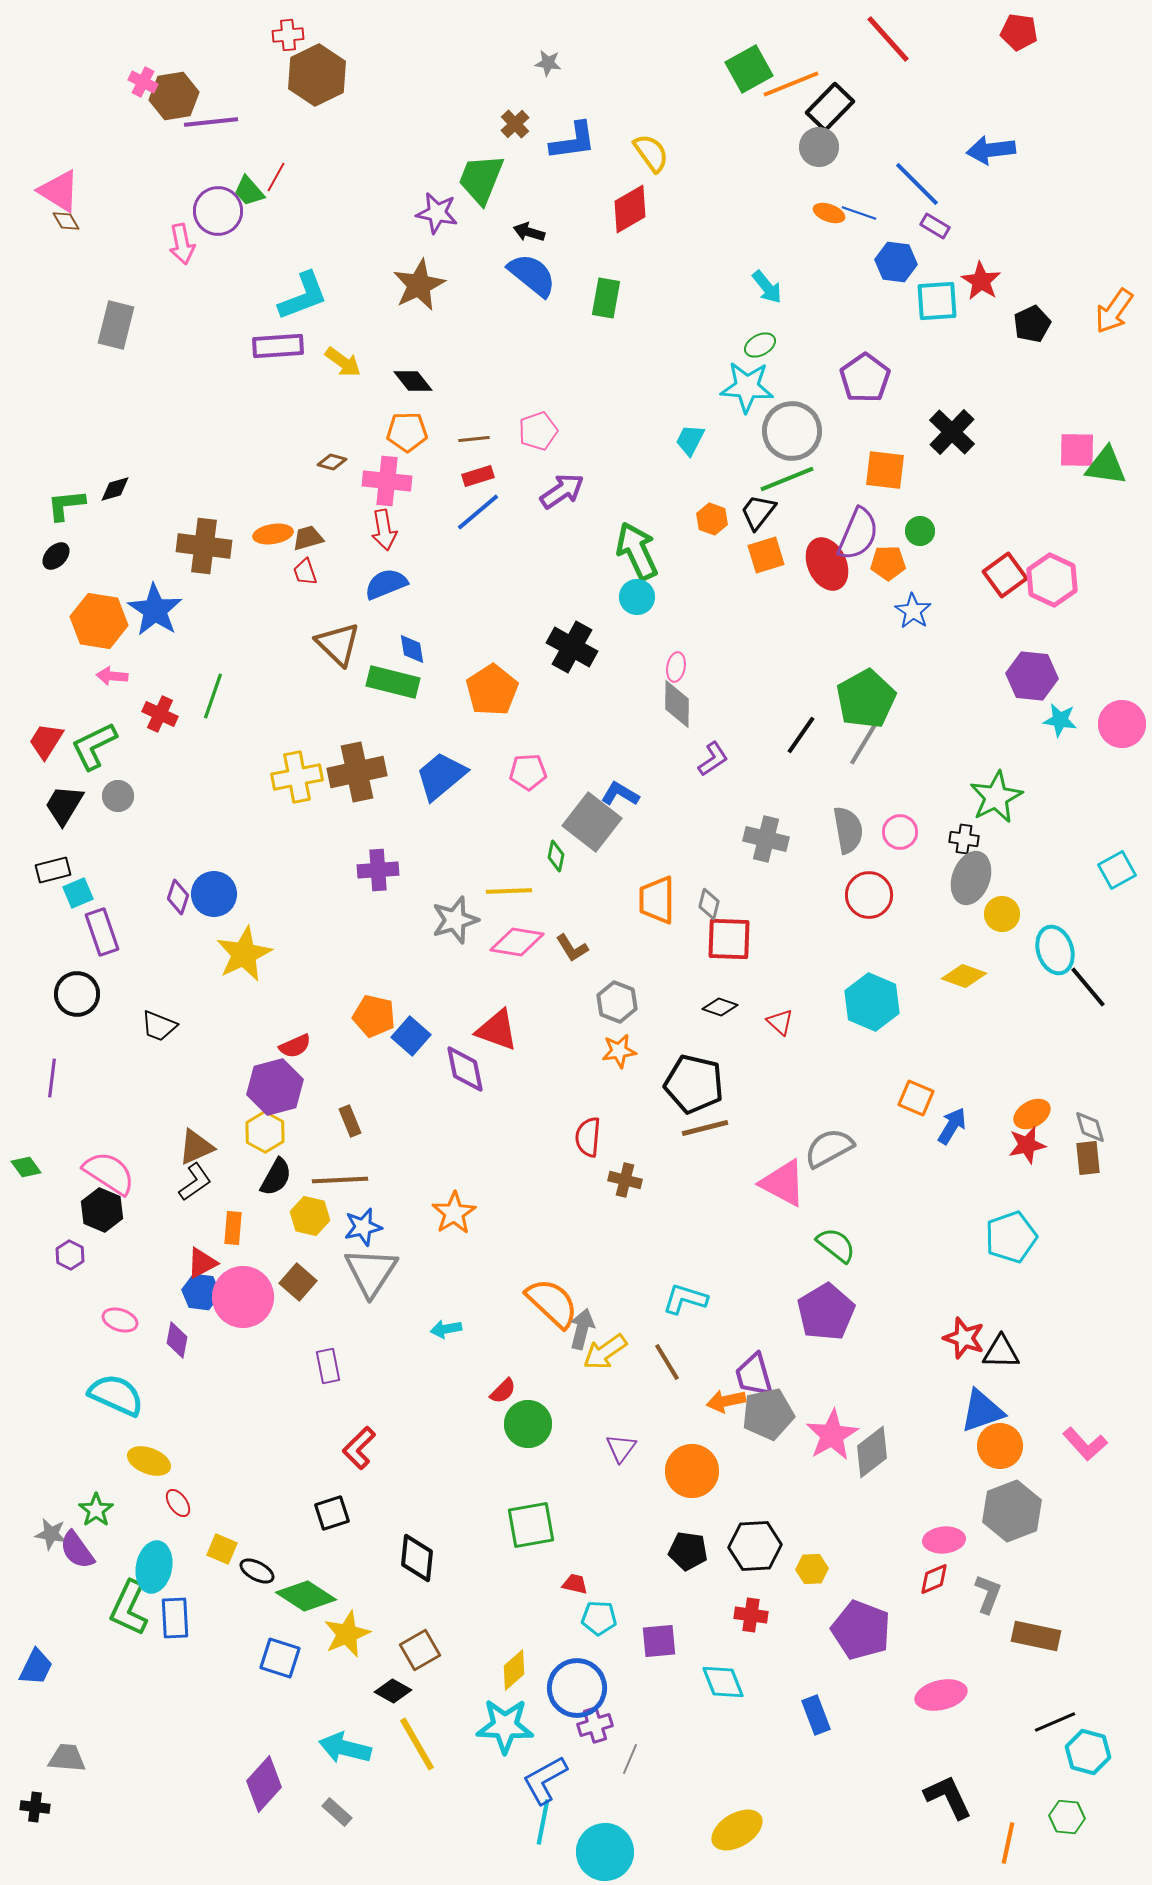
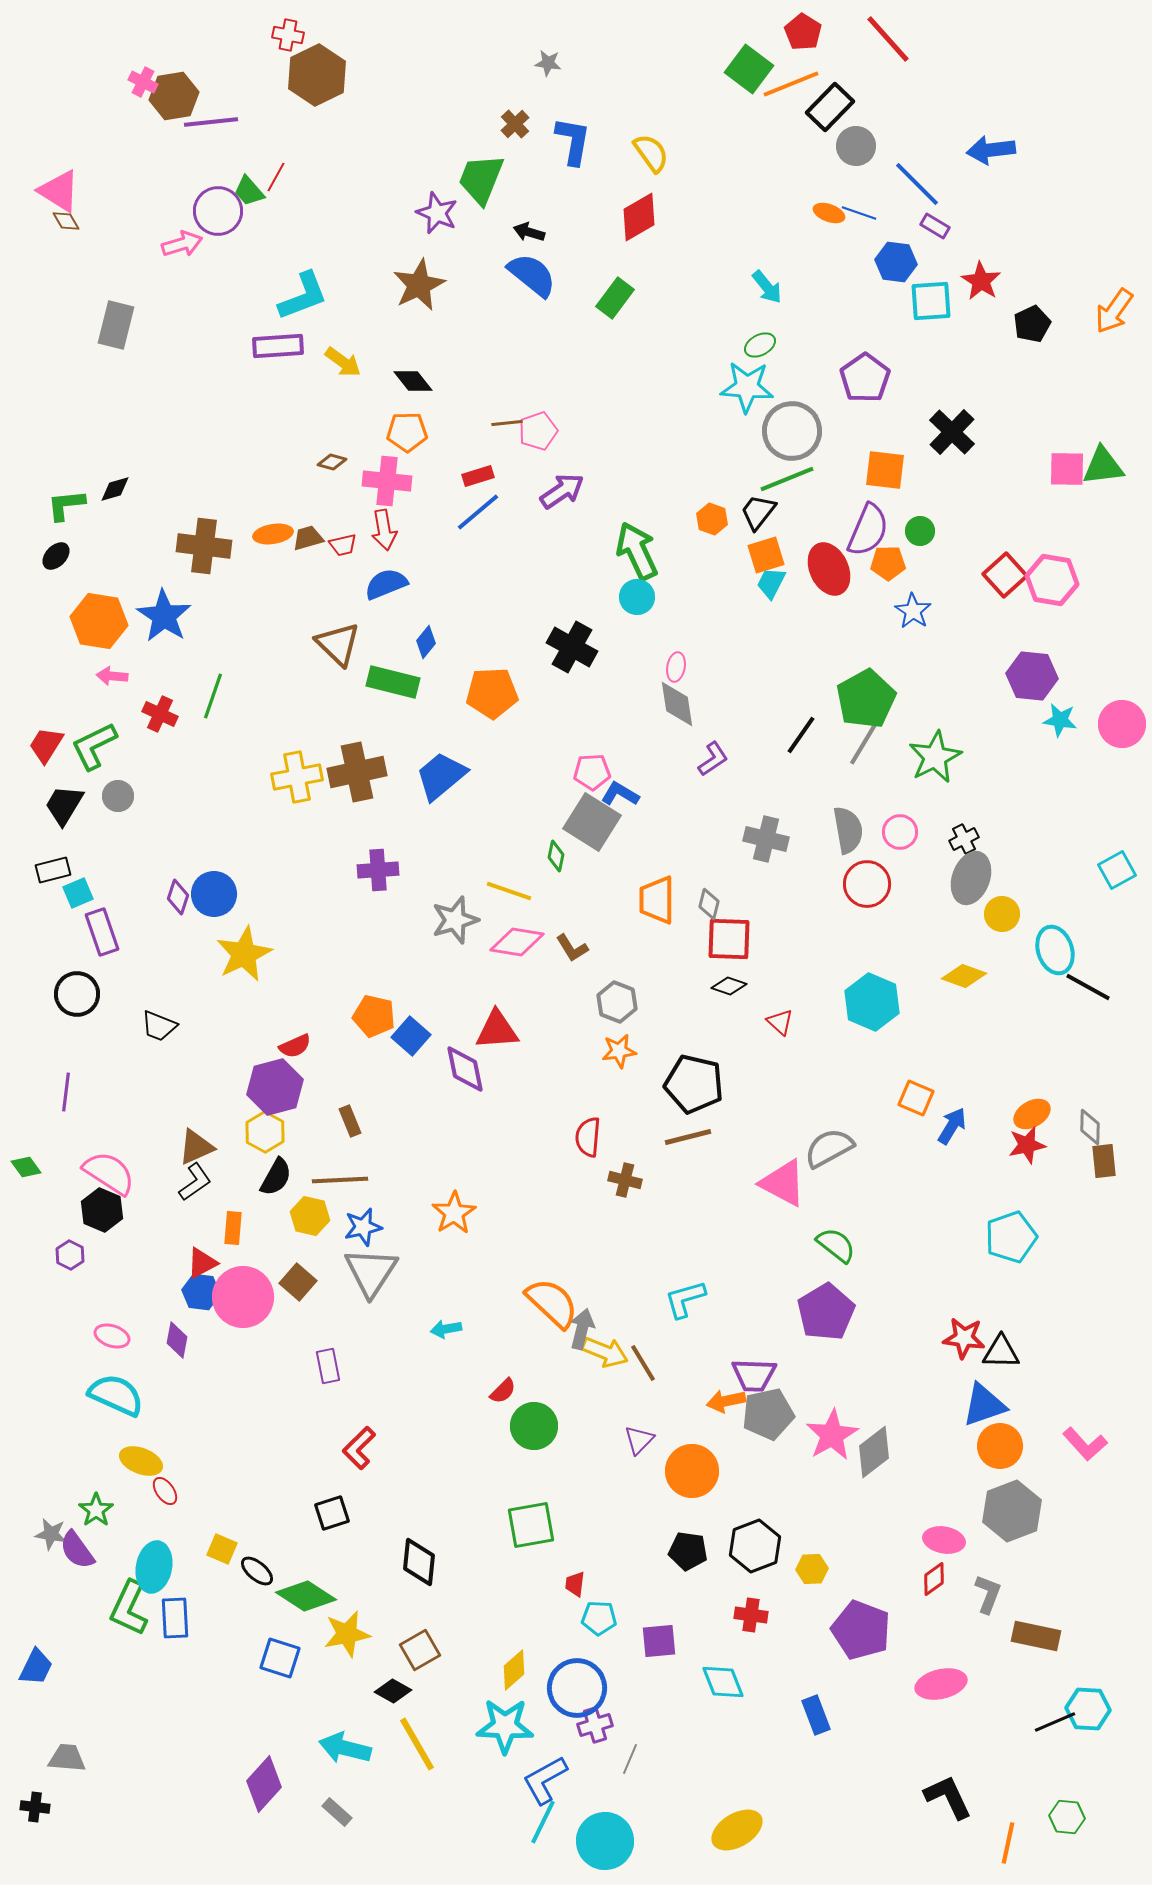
red pentagon at (1019, 32): moved 216 px left; rotated 24 degrees clockwise
red cross at (288, 35): rotated 16 degrees clockwise
green square at (749, 69): rotated 24 degrees counterclockwise
blue L-shape at (573, 141): rotated 72 degrees counterclockwise
gray circle at (819, 147): moved 37 px right, 1 px up
red diamond at (630, 209): moved 9 px right, 8 px down
purple star at (437, 213): rotated 12 degrees clockwise
pink arrow at (182, 244): rotated 96 degrees counterclockwise
green rectangle at (606, 298): moved 9 px right; rotated 27 degrees clockwise
cyan square at (937, 301): moved 6 px left
brown line at (474, 439): moved 33 px right, 16 px up
cyan trapezoid at (690, 440): moved 81 px right, 143 px down
pink square at (1077, 450): moved 10 px left, 19 px down
green triangle at (1106, 466): moved 3 px left; rotated 15 degrees counterclockwise
purple semicircle at (858, 534): moved 10 px right, 4 px up
red ellipse at (827, 564): moved 2 px right, 5 px down
red trapezoid at (305, 572): moved 38 px right, 27 px up; rotated 84 degrees counterclockwise
red square at (1005, 575): rotated 6 degrees counterclockwise
pink hexagon at (1052, 580): rotated 15 degrees counterclockwise
blue star at (155, 610): moved 9 px right, 6 px down
blue diamond at (412, 649): moved 14 px right, 7 px up; rotated 48 degrees clockwise
orange pentagon at (492, 690): moved 3 px down; rotated 30 degrees clockwise
gray diamond at (677, 704): rotated 9 degrees counterclockwise
red trapezoid at (46, 741): moved 4 px down
pink pentagon at (528, 772): moved 64 px right
green star at (996, 797): moved 61 px left, 40 px up
gray square at (592, 822): rotated 6 degrees counterclockwise
black cross at (964, 839): rotated 36 degrees counterclockwise
yellow line at (509, 891): rotated 21 degrees clockwise
red circle at (869, 895): moved 2 px left, 11 px up
black line at (1088, 987): rotated 21 degrees counterclockwise
black diamond at (720, 1007): moved 9 px right, 21 px up
red triangle at (497, 1030): rotated 24 degrees counterclockwise
purple line at (52, 1078): moved 14 px right, 14 px down
gray diamond at (1090, 1127): rotated 18 degrees clockwise
brown line at (705, 1128): moved 17 px left, 9 px down
brown rectangle at (1088, 1158): moved 16 px right, 3 px down
cyan L-shape at (685, 1299): rotated 33 degrees counterclockwise
pink ellipse at (120, 1320): moved 8 px left, 16 px down
red star at (964, 1338): rotated 12 degrees counterclockwise
yellow arrow at (605, 1352): rotated 123 degrees counterclockwise
brown line at (667, 1362): moved 24 px left, 1 px down
purple trapezoid at (754, 1375): rotated 72 degrees counterclockwise
blue triangle at (982, 1411): moved 2 px right, 6 px up
green circle at (528, 1424): moved 6 px right, 2 px down
purple triangle at (621, 1448): moved 18 px right, 8 px up; rotated 8 degrees clockwise
gray diamond at (872, 1452): moved 2 px right
yellow ellipse at (149, 1461): moved 8 px left
red ellipse at (178, 1503): moved 13 px left, 12 px up
pink ellipse at (944, 1540): rotated 15 degrees clockwise
black hexagon at (755, 1546): rotated 18 degrees counterclockwise
black diamond at (417, 1558): moved 2 px right, 4 px down
black ellipse at (257, 1571): rotated 12 degrees clockwise
red diamond at (934, 1579): rotated 12 degrees counterclockwise
red trapezoid at (575, 1584): rotated 96 degrees counterclockwise
yellow star at (347, 1634): rotated 12 degrees clockwise
pink ellipse at (941, 1695): moved 11 px up
cyan hexagon at (1088, 1752): moved 43 px up; rotated 12 degrees counterclockwise
cyan line at (543, 1822): rotated 15 degrees clockwise
cyan circle at (605, 1852): moved 11 px up
